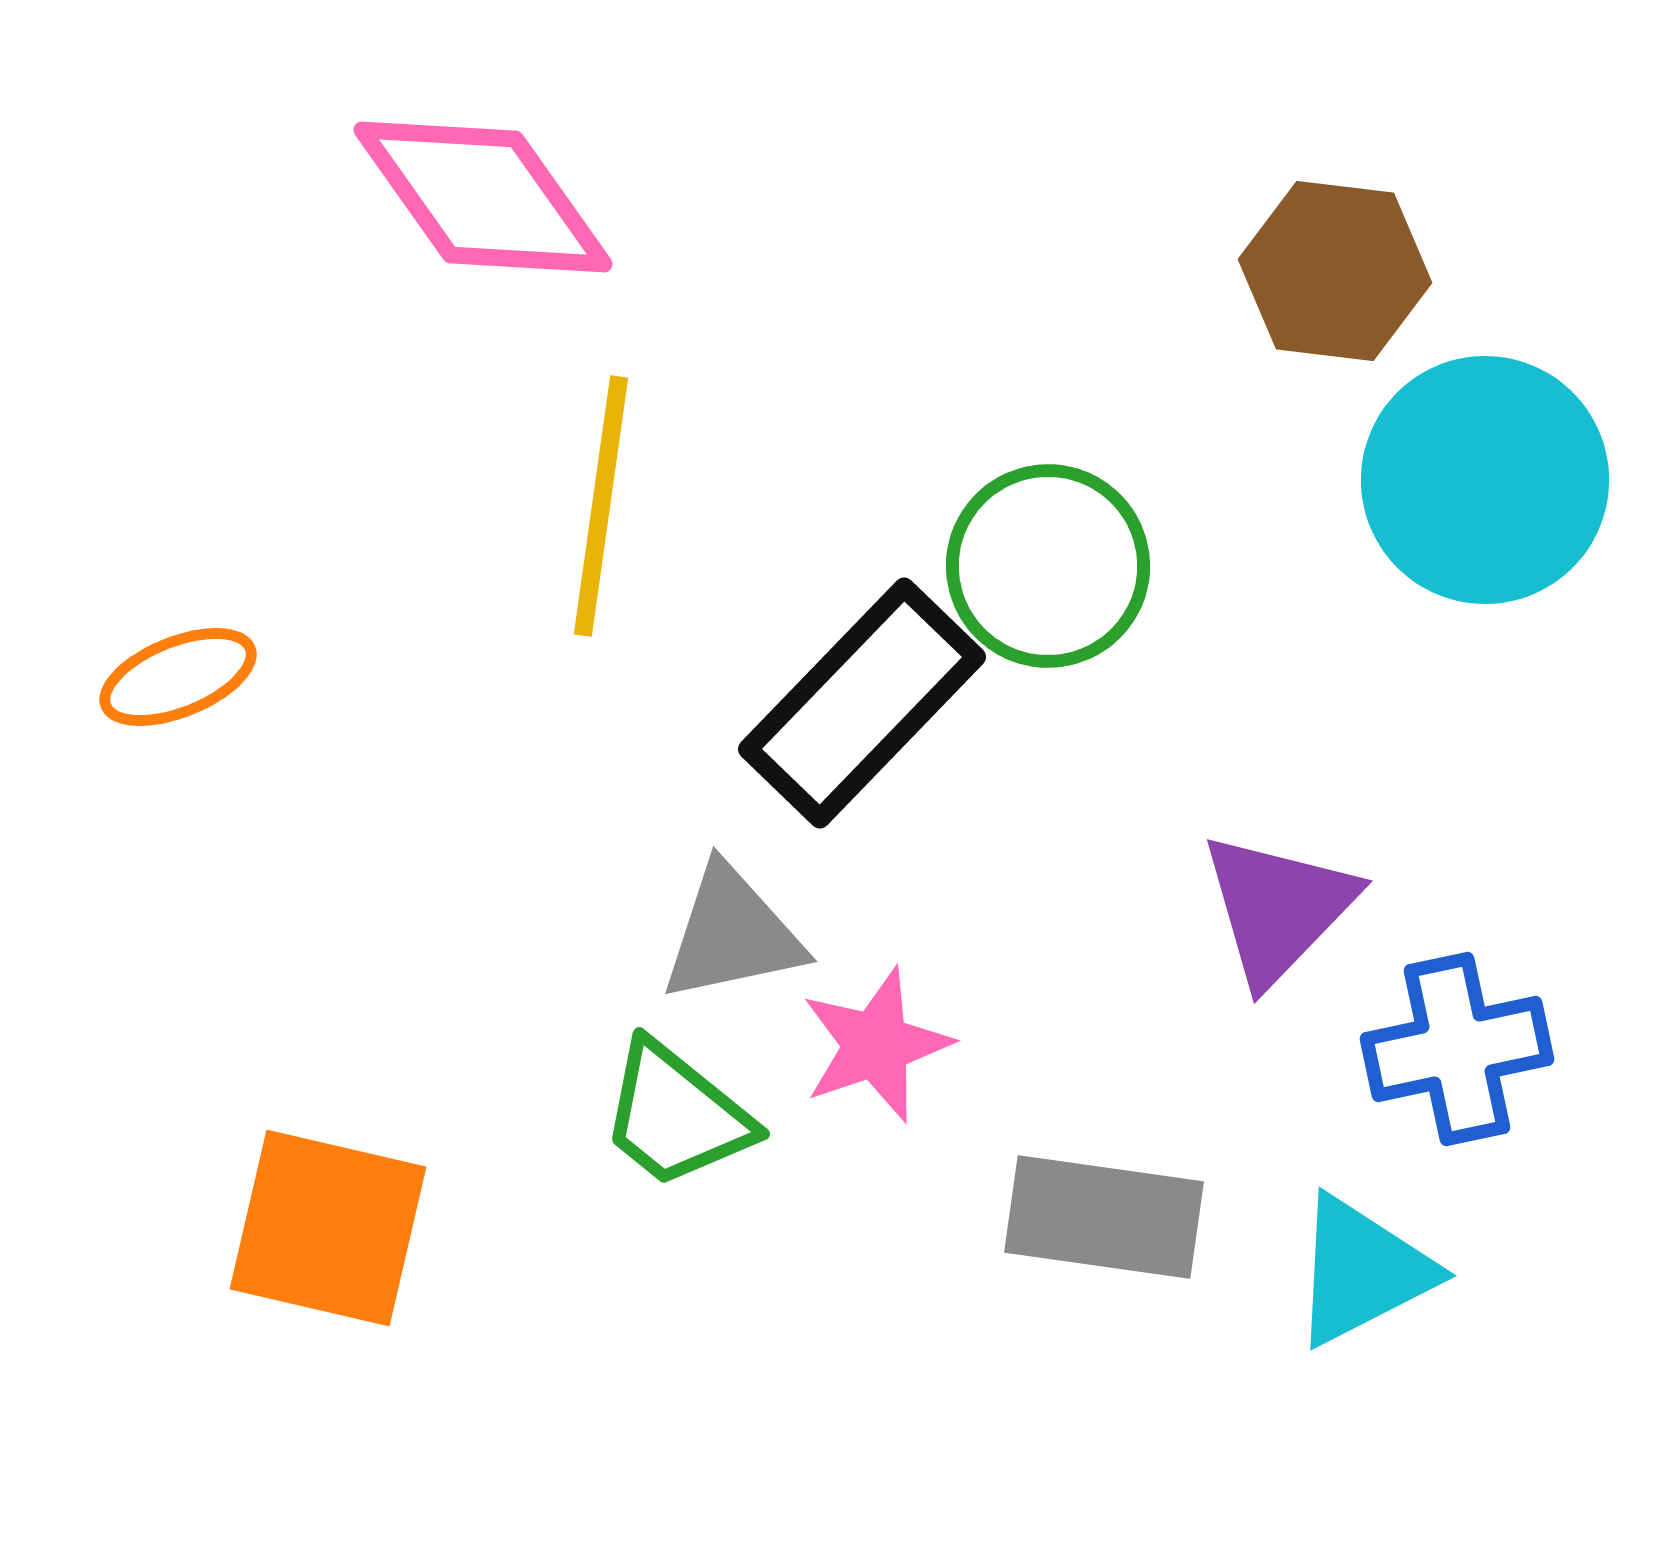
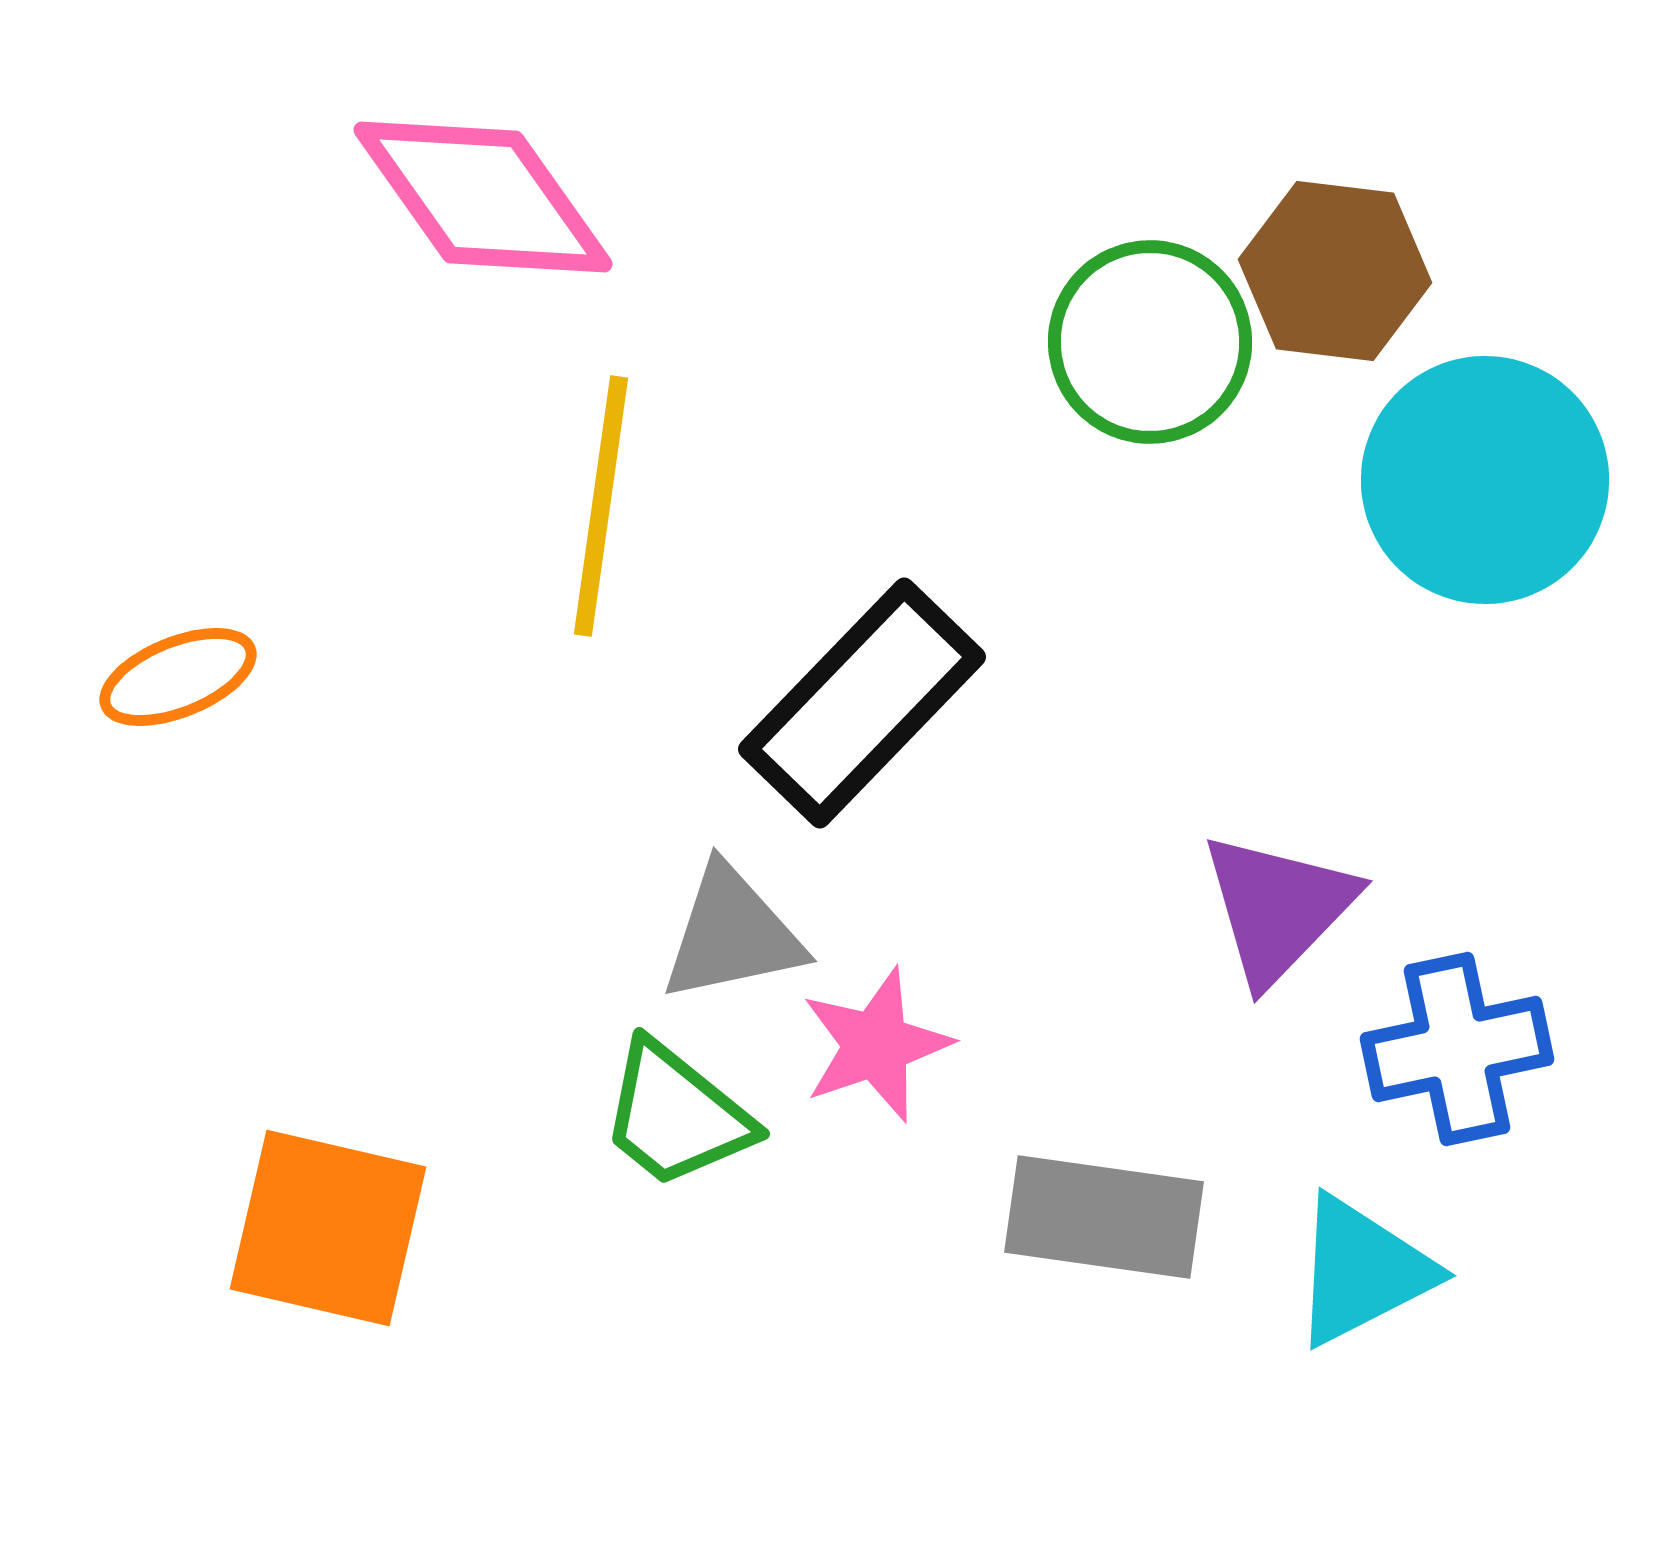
green circle: moved 102 px right, 224 px up
